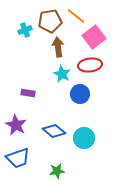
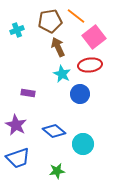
cyan cross: moved 8 px left
brown arrow: rotated 18 degrees counterclockwise
cyan circle: moved 1 px left, 6 px down
